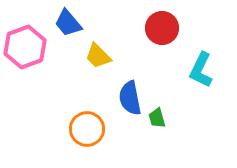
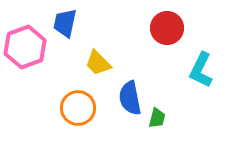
blue trapezoid: moved 3 px left; rotated 52 degrees clockwise
red circle: moved 5 px right
yellow trapezoid: moved 7 px down
green trapezoid: rotated 150 degrees counterclockwise
orange circle: moved 9 px left, 21 px up
